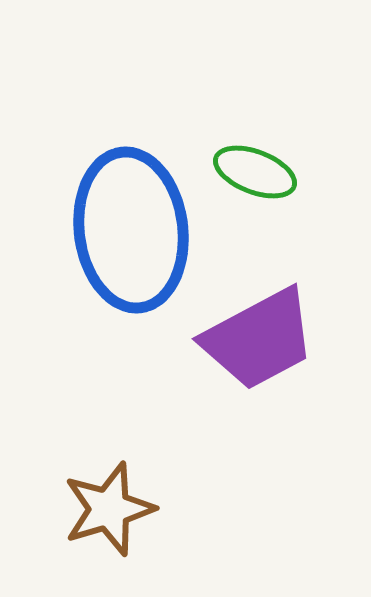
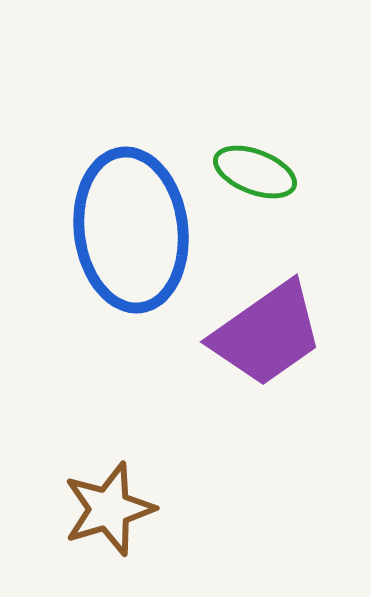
purple trapezoid: moved 8 px right, 5 px up; rotated 7 degrees counterclockwise
